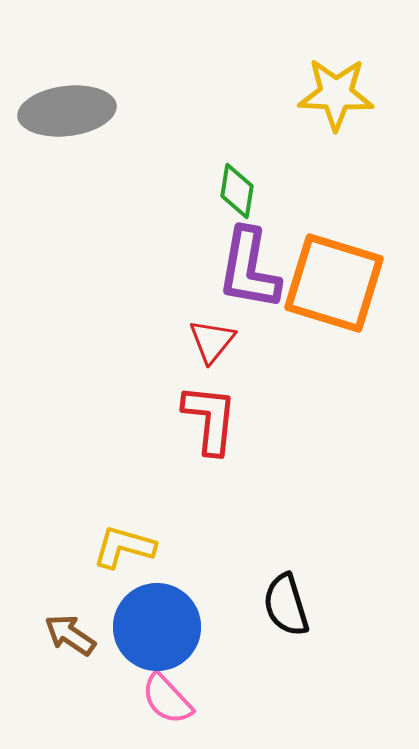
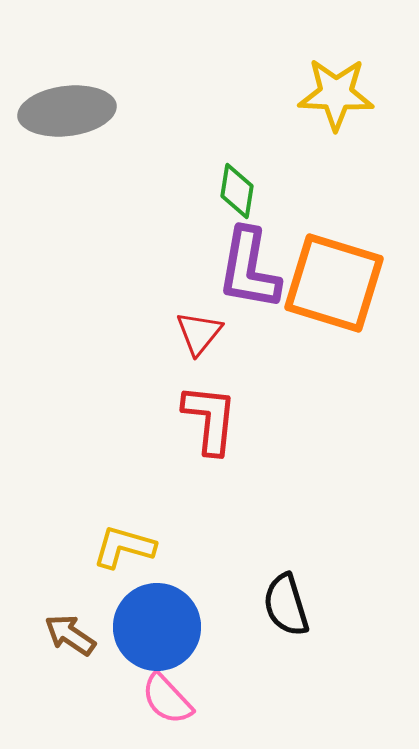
red triangle: moved 13 px left, 8 px up
